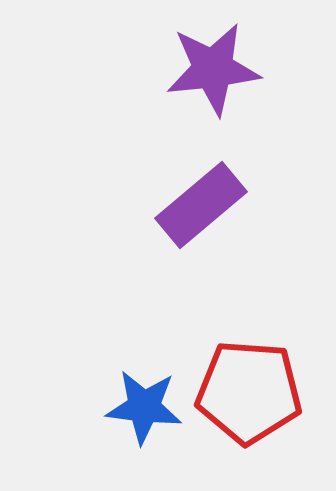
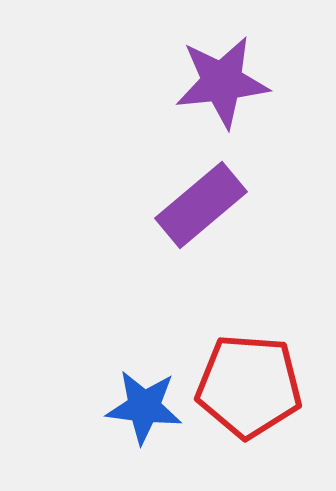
purple star: moved 9 px right, 13 px down
red pentagon: moved 6 px up
